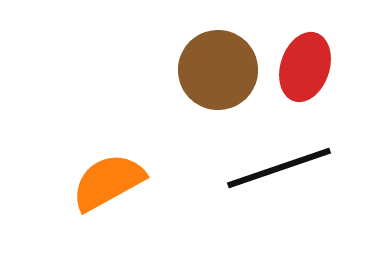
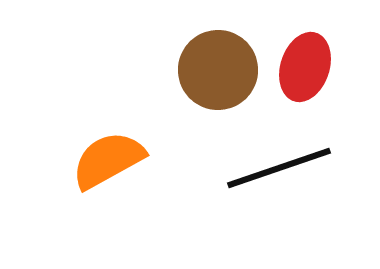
orange semicircle: moved 22 px up
